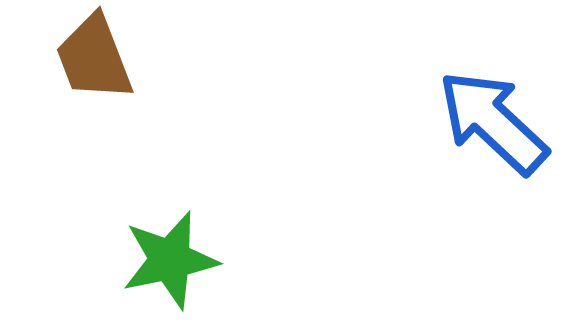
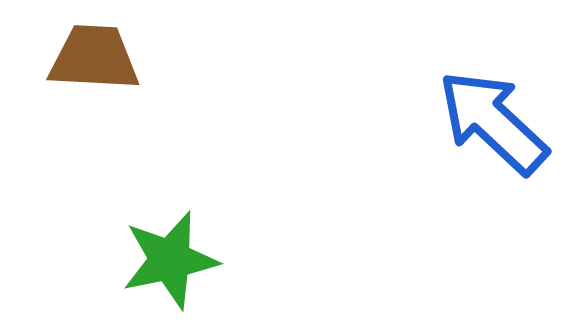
brown trapezoid: rotated 114 degrees clockwise
